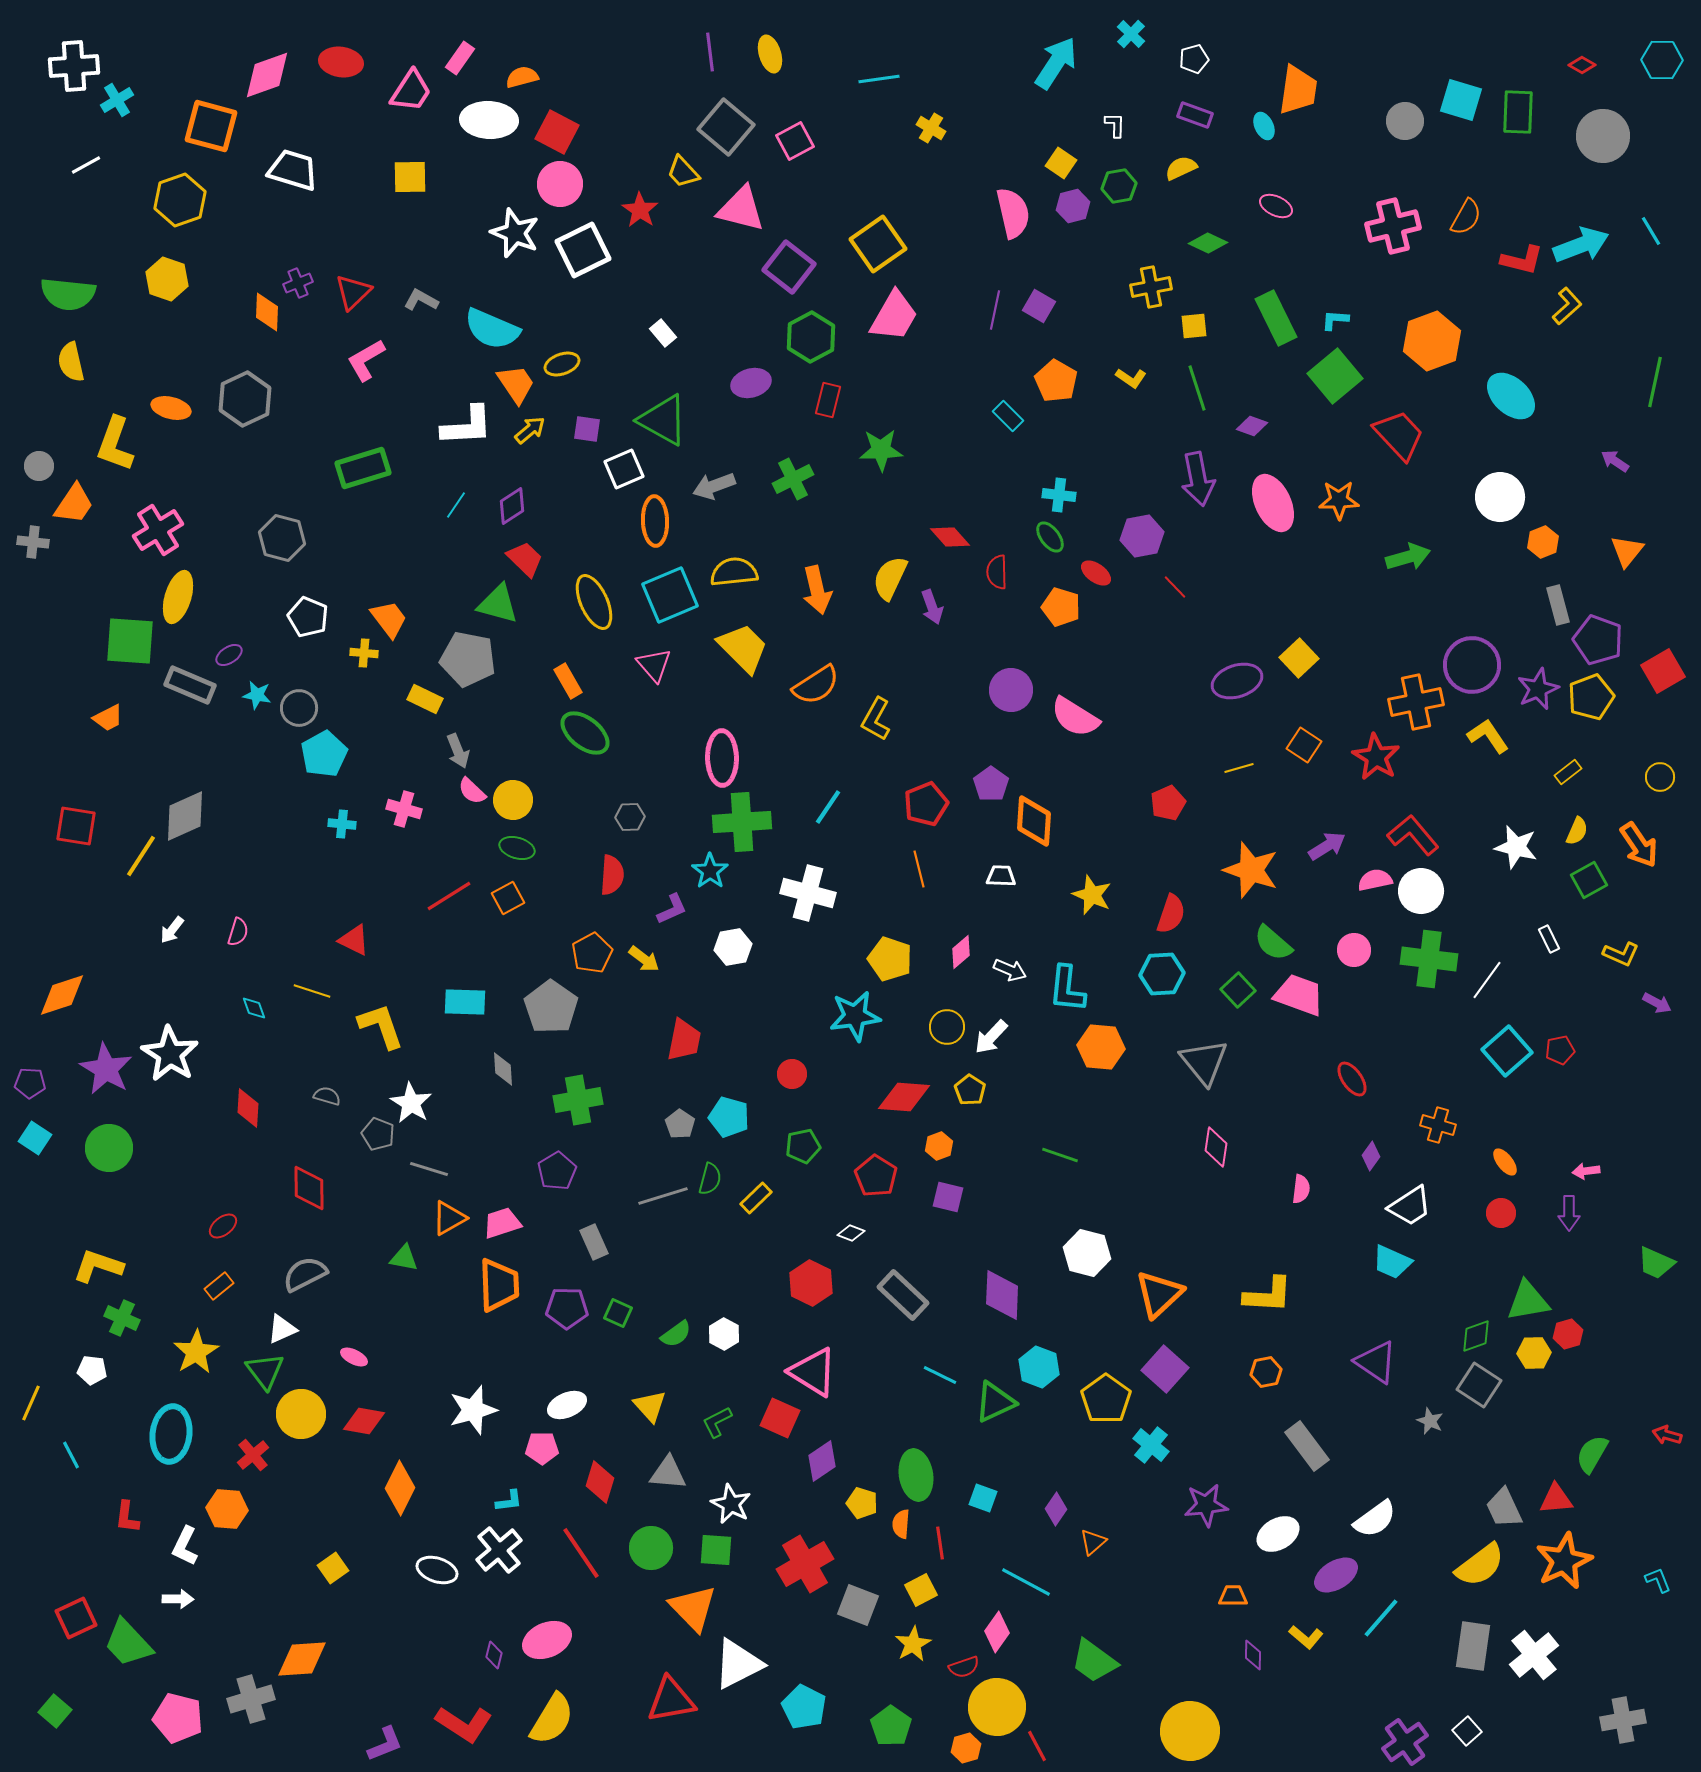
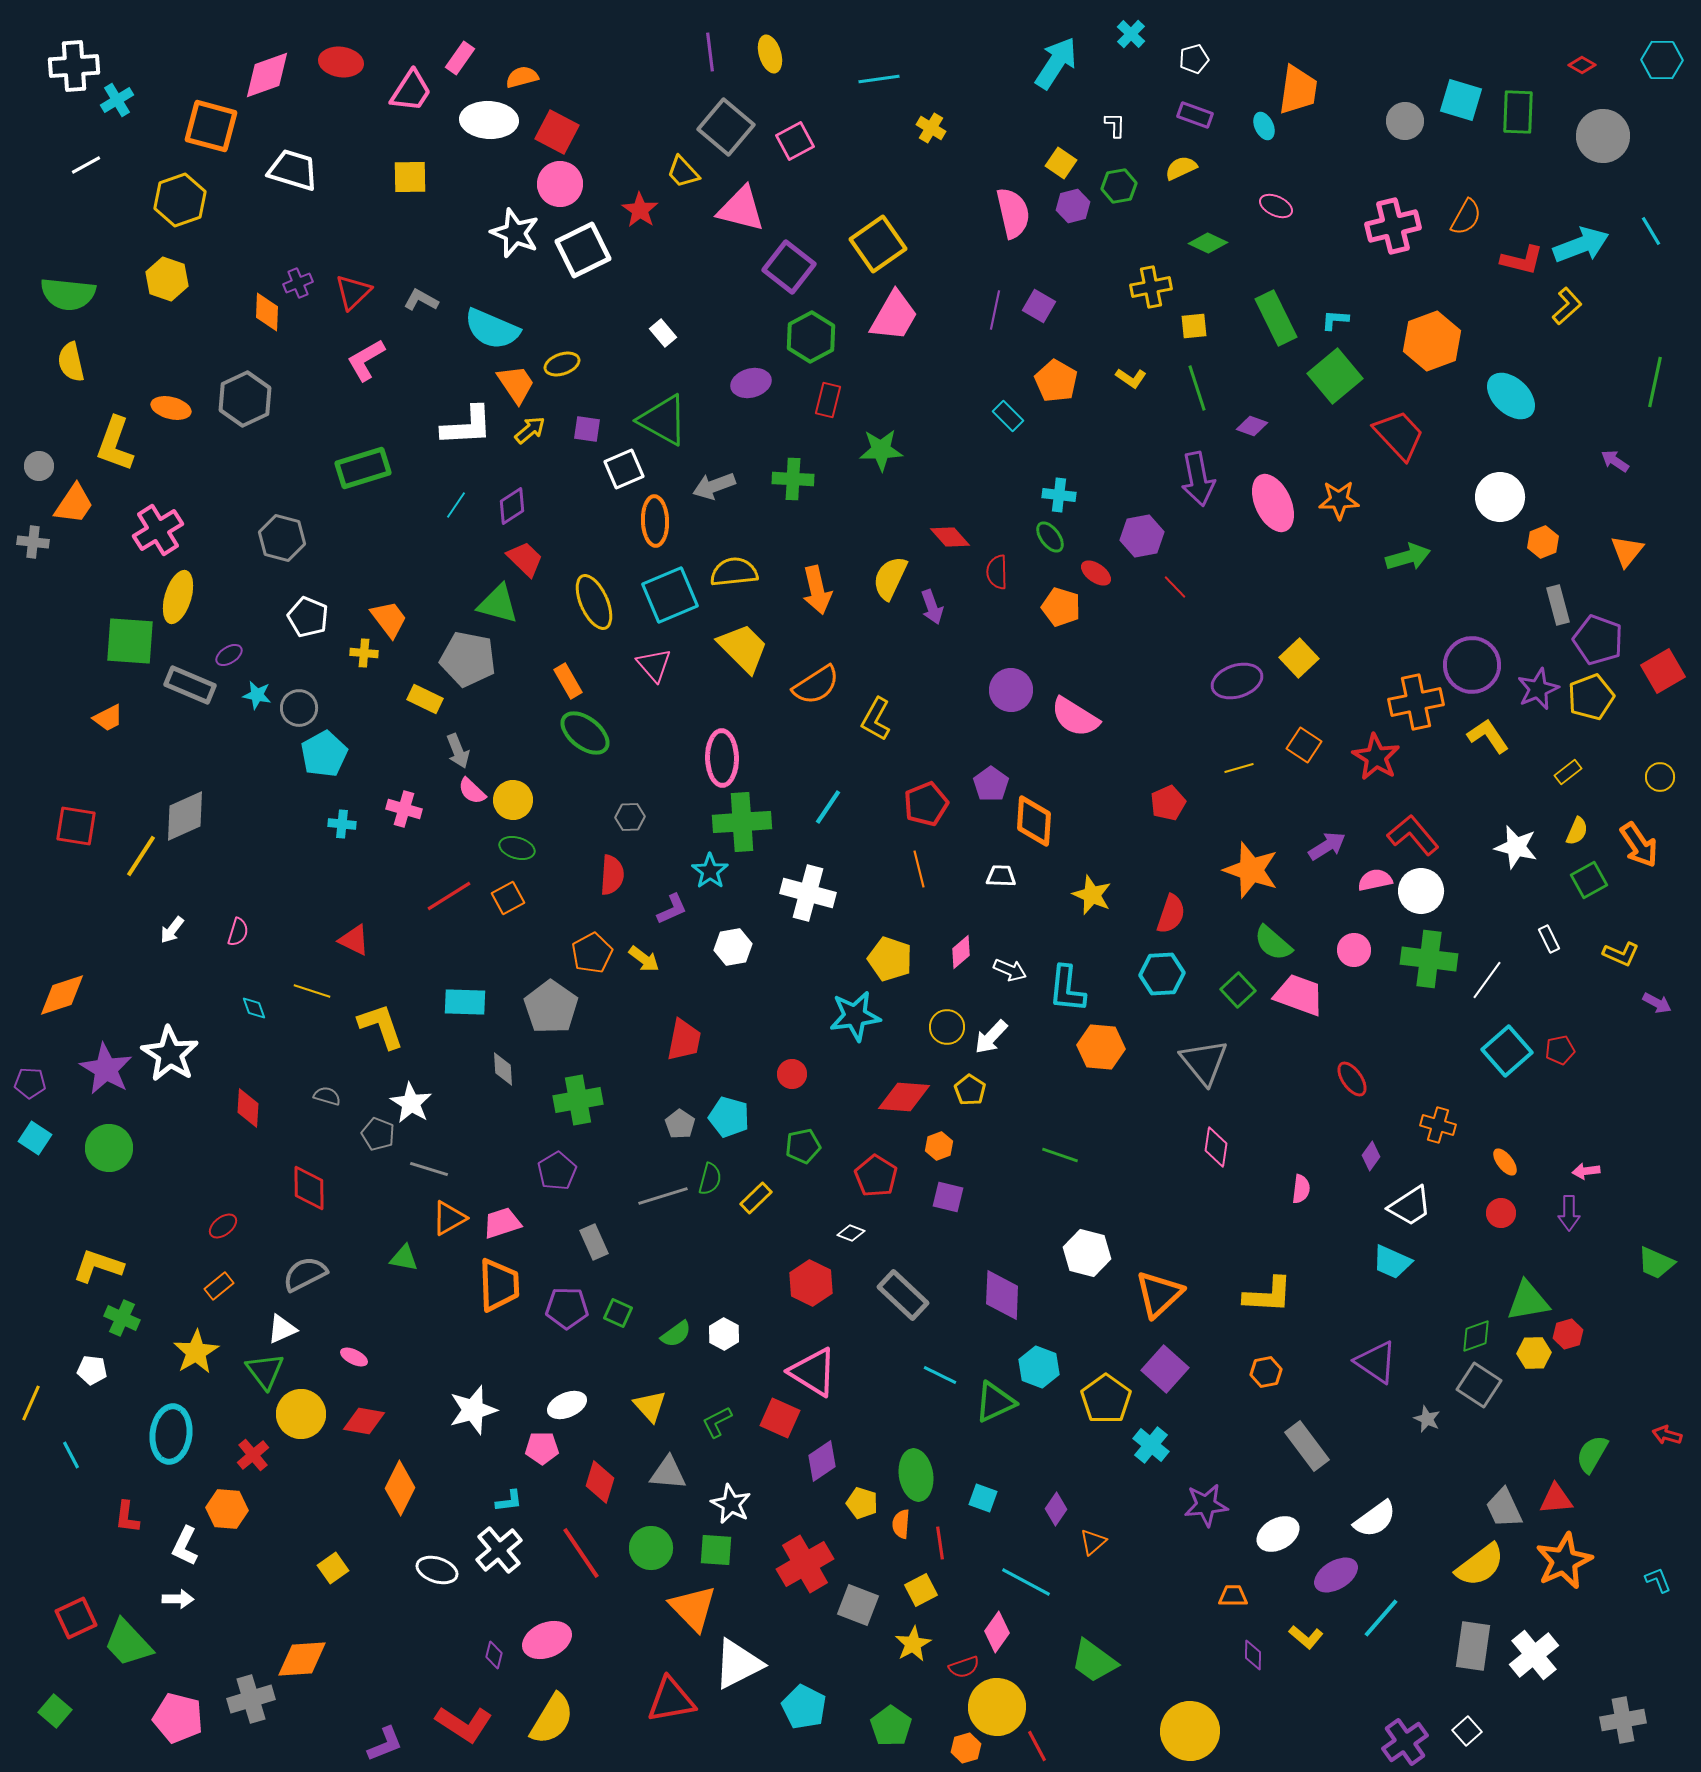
green cross at (793, 479): rotated 30 degrees clockwise
gray star at (1430, 1421): moved 3 px left, 2 px up
